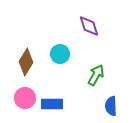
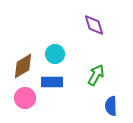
purple diamond: moved 5 px right, 1 px up
cyan circle: moved 5 px left
brown diamond: moved 3 px left, 4 px down; rotated 28 degrees clockwise
blue rectangle: moved 22 px up
